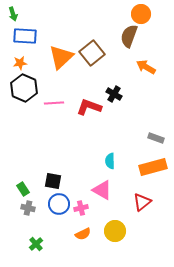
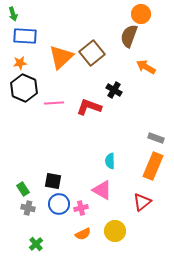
black cross: moved 4 px up
orange rectangle: moved 1 px up; rotated 52 degrees counterclockwise
